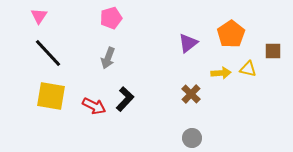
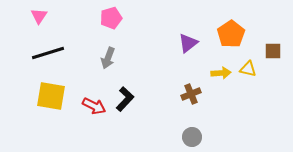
black line: rotated 64 degrees counterclockwise
brown cross: rotated 24 degrees clockwise
gray circle: moved 1 px up
